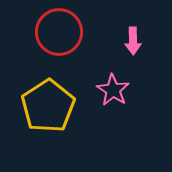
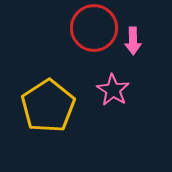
red circle: moved 35 px right, 4 px up
